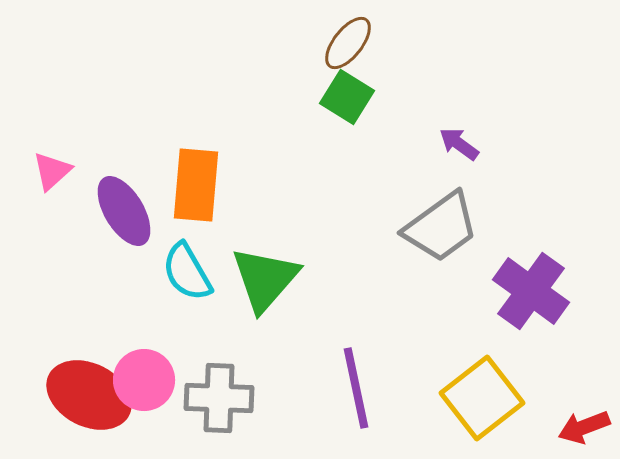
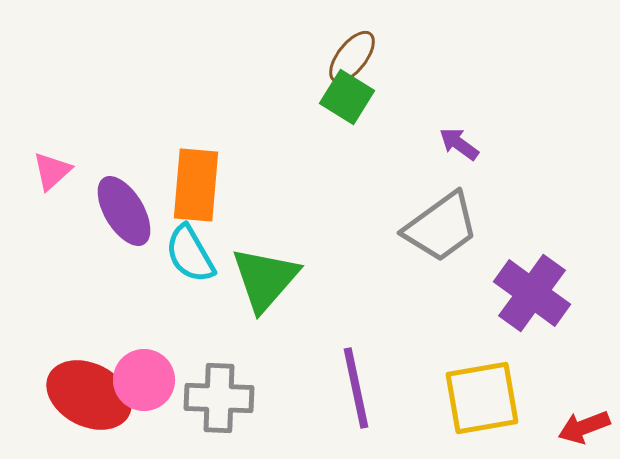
brown ellipse: moved 4 px right, 14 px down
cyan semicircle: moved 3 px right, 18 px up
purple cross: moved 1 px right, 2 px down
yellow square: rotated 28 degrees clockwise
